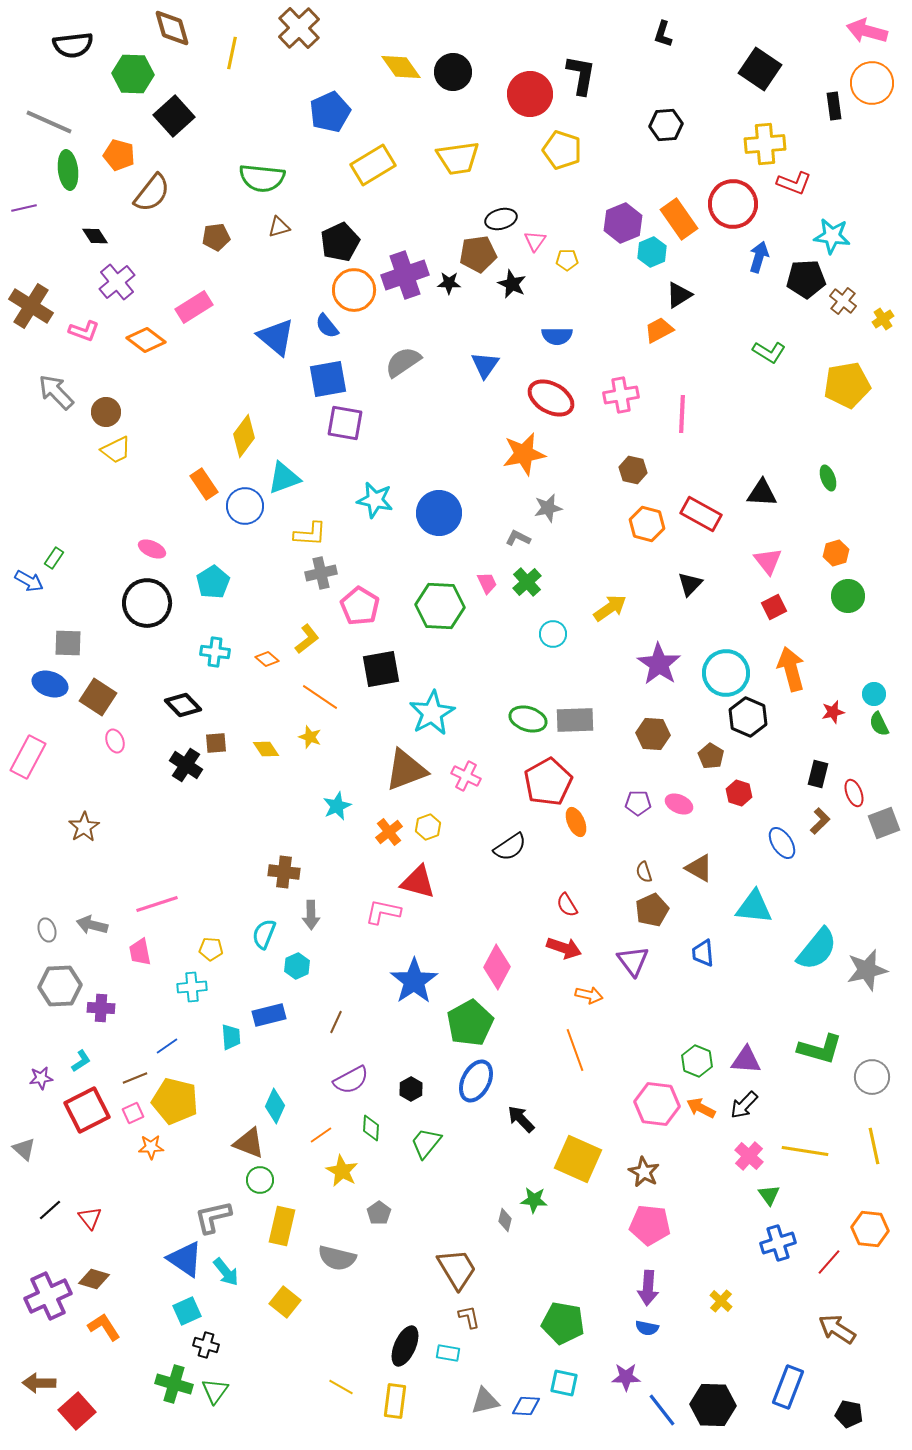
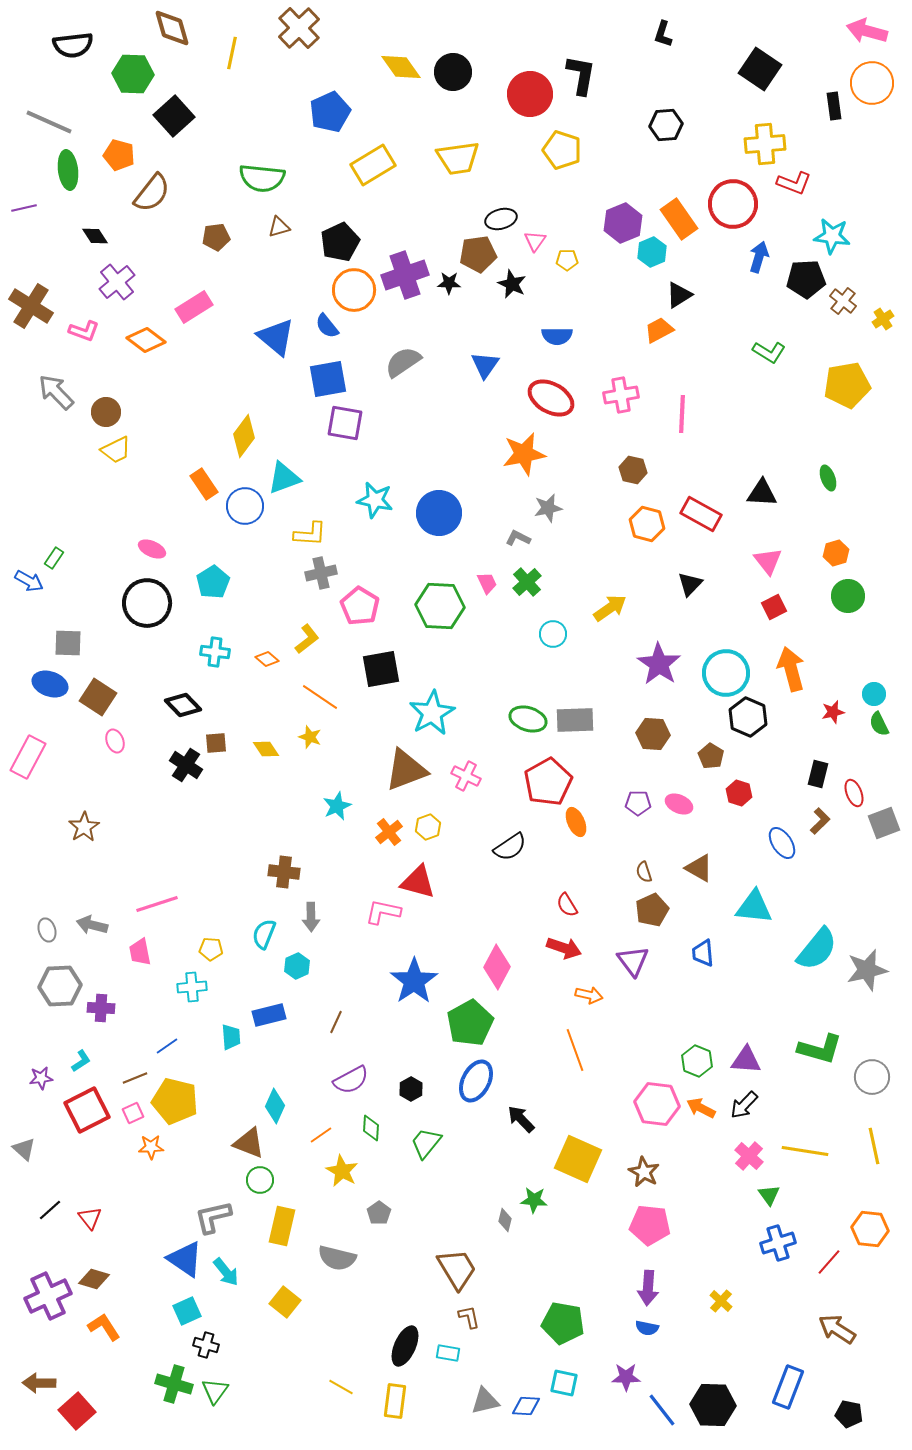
gray arrow at (311, 915): moved 2 px down
